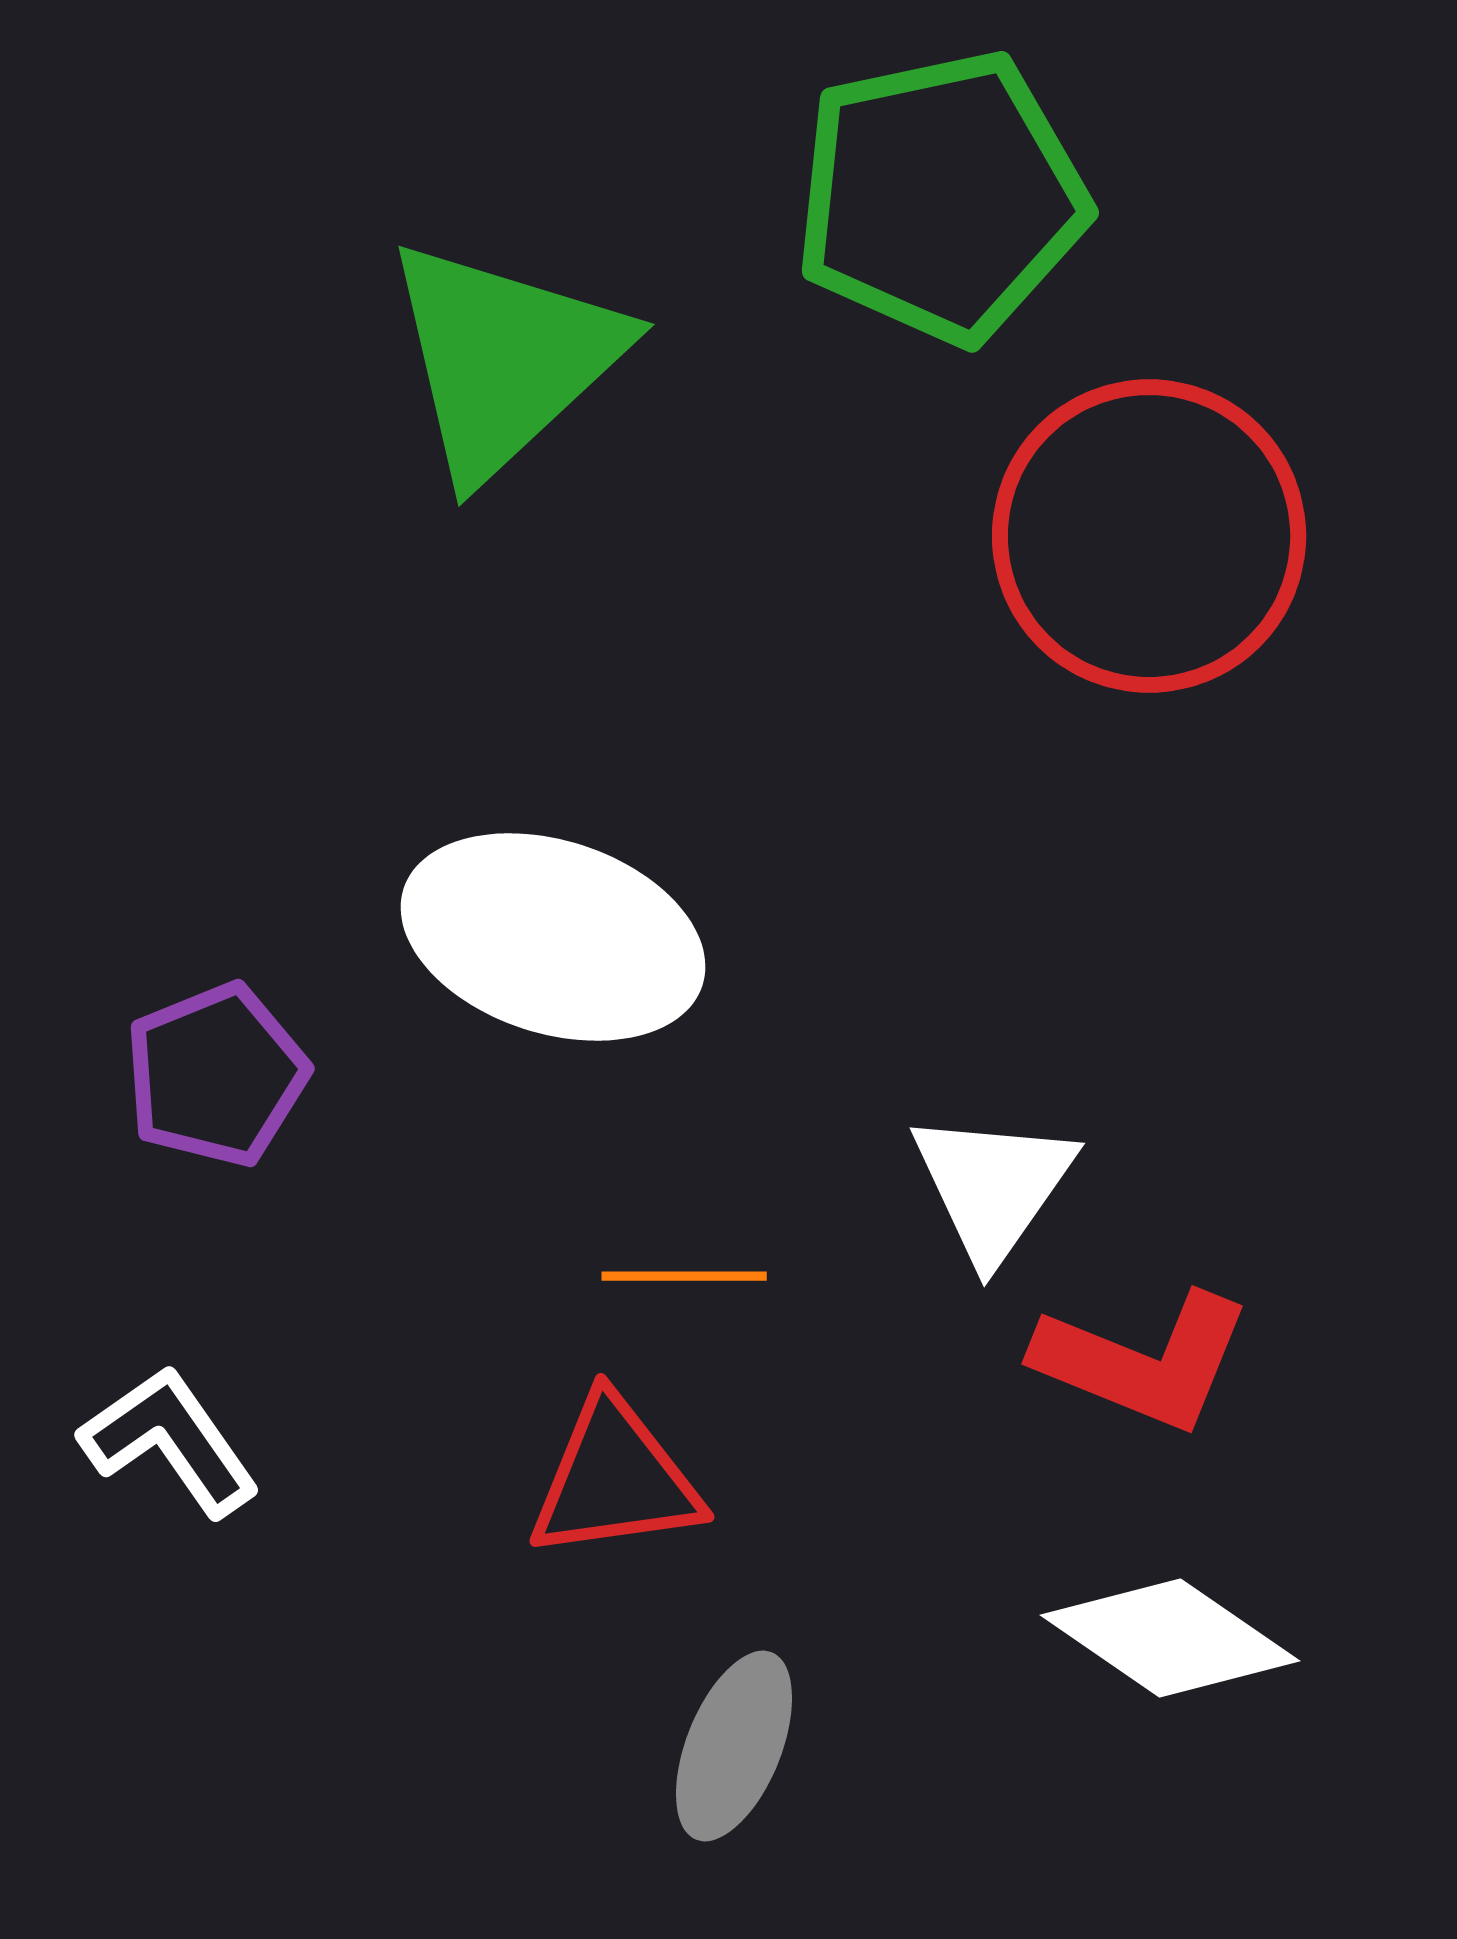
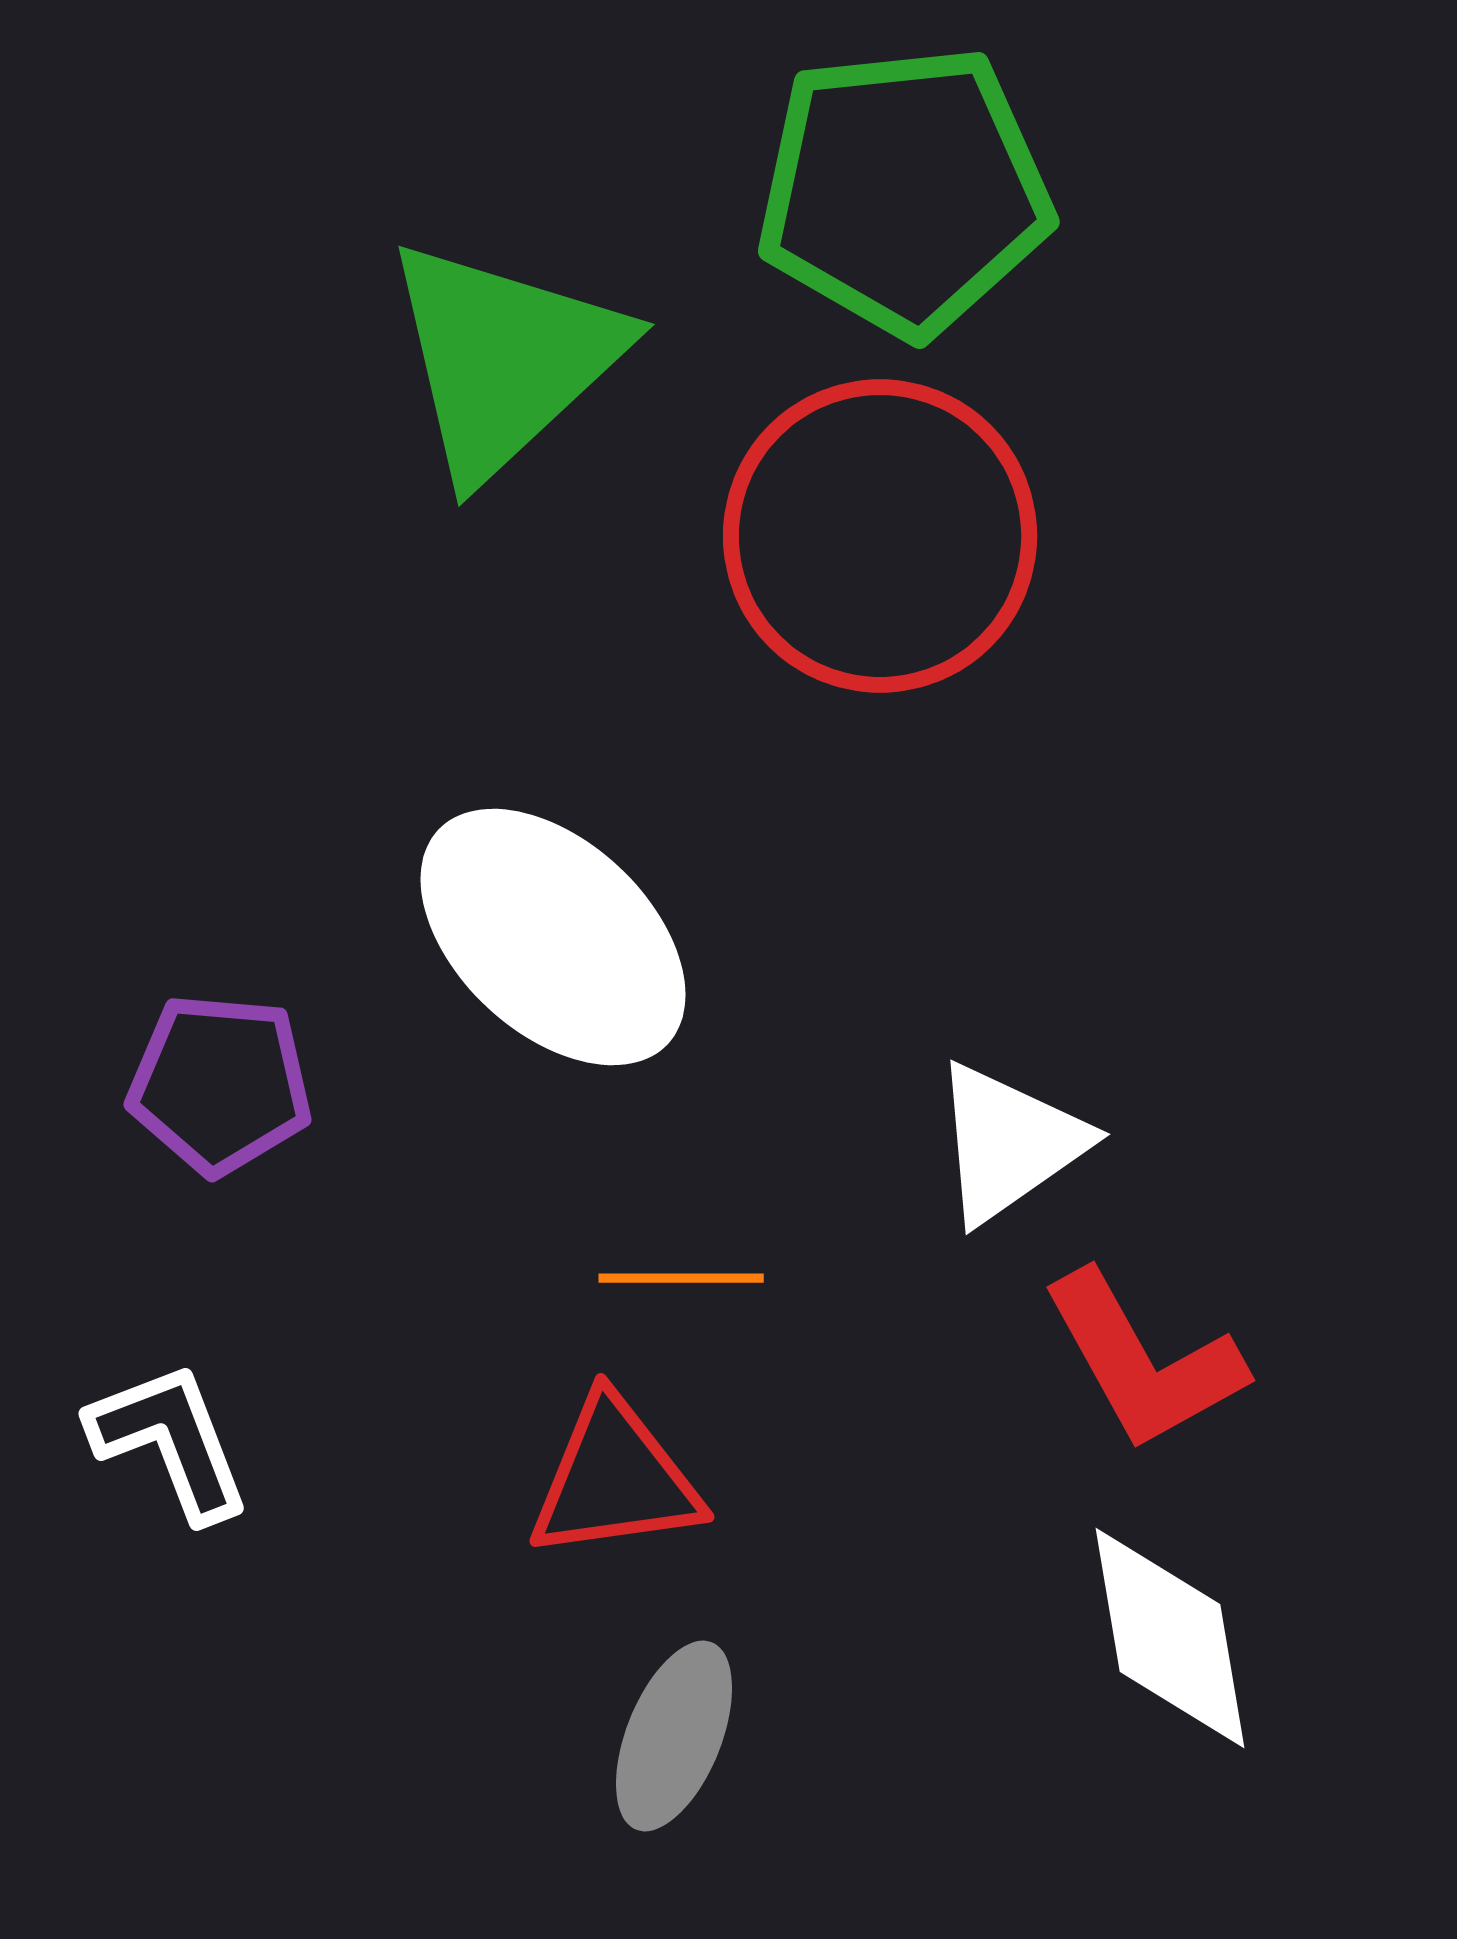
green pentagon: moved 37 px left, 6 px up; rotated 6 degrees clockwise
red circle: moved 269 px left
white ellipse: rotated 25 degrees clockwise
purple pentagon: moved 4 px right, 9 px down; rotated 27 degrees clockwise
white triangle: moved 16 px right, 43 px up; rotated 20 degrees clockwise
orange line: moved 3 px left, 2 px down
red L-shape: rotated 39 degrees clockwise
white L-shape: rotated 14 degrees clockwise
white diamond: rotated 46 degrees clockwise
gray ellipse: moved 60 px left, 10 px up
